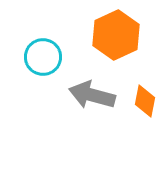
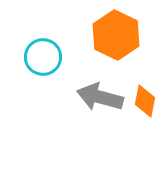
orange hexagon: rotated 9 degrees counterclockwise
gray arrow: moved 8 px right, 2 px down
